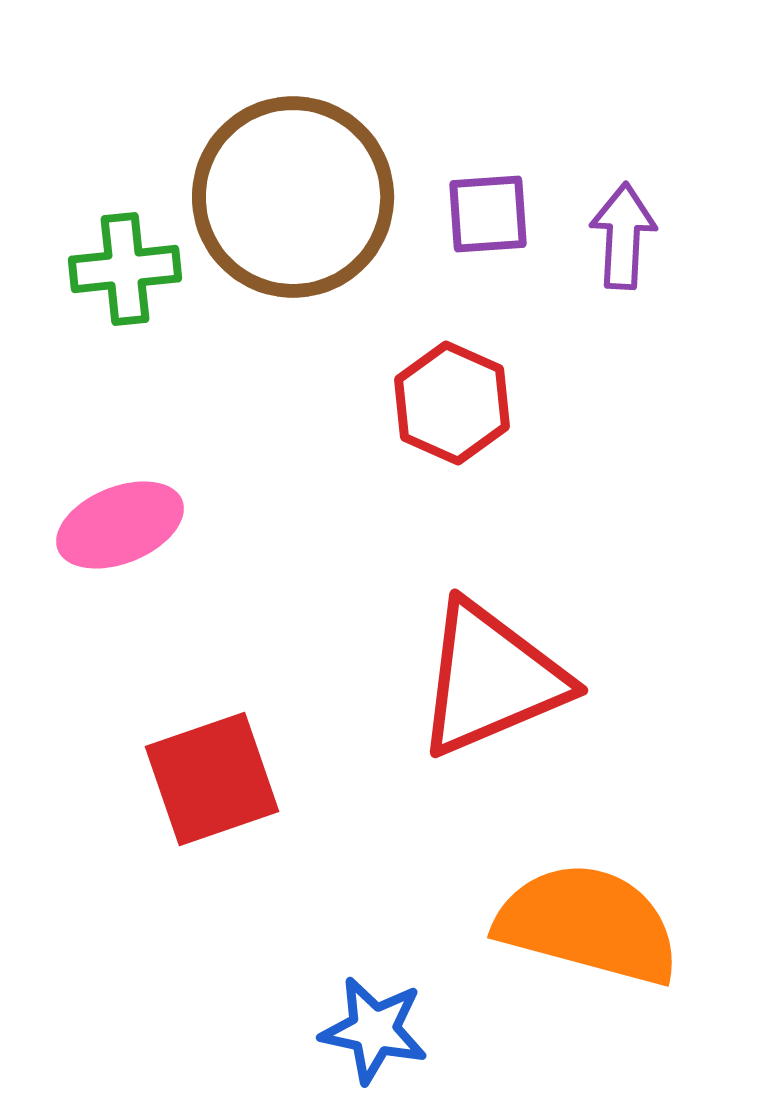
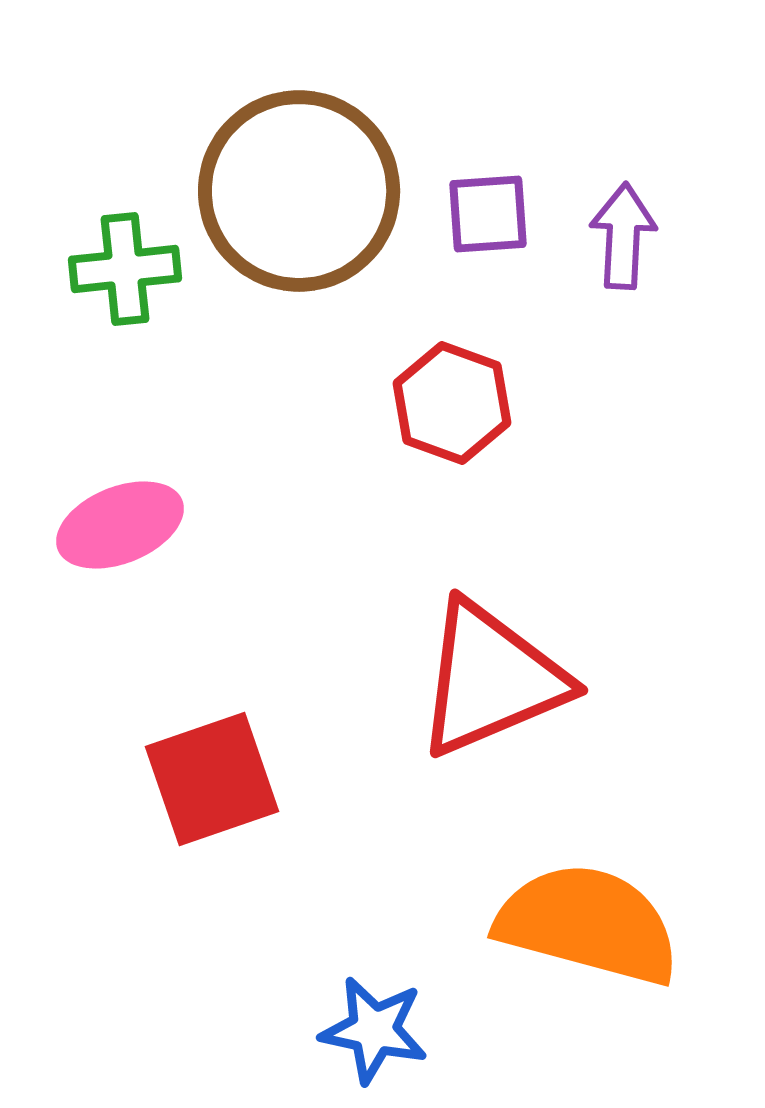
brown circle: moved 6 px right, 6 px up
red hexagon: rotated 4 degrees counterclockwise
